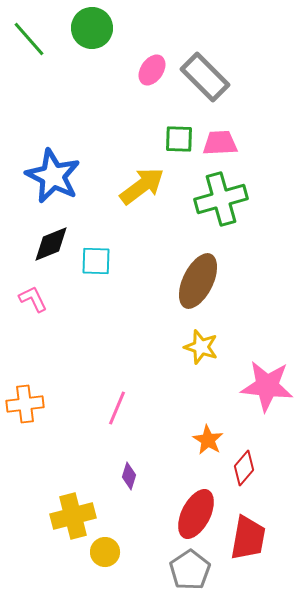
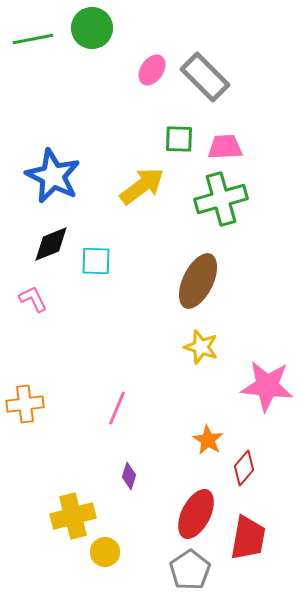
green line: moved 4 px right; rotated 60 degrees counterclockwise
pink trapezoid: moved 5 px right, 4 px down
